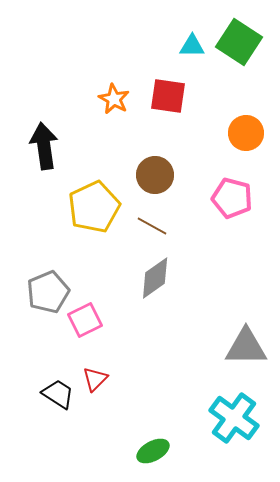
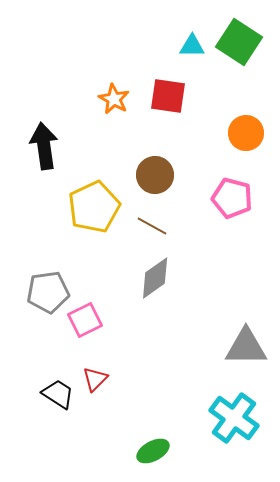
gray pentagon: rotated 15 degrees clockwise
